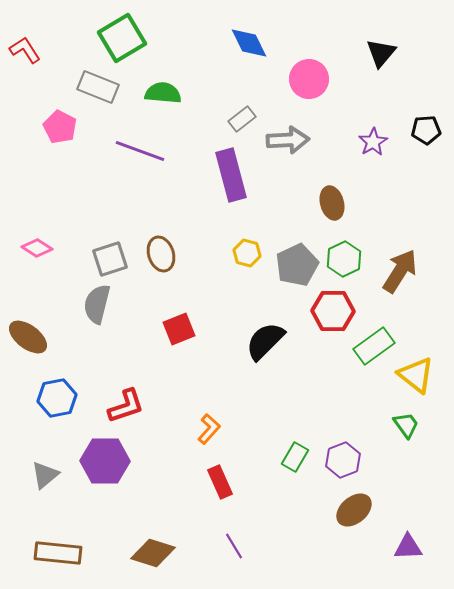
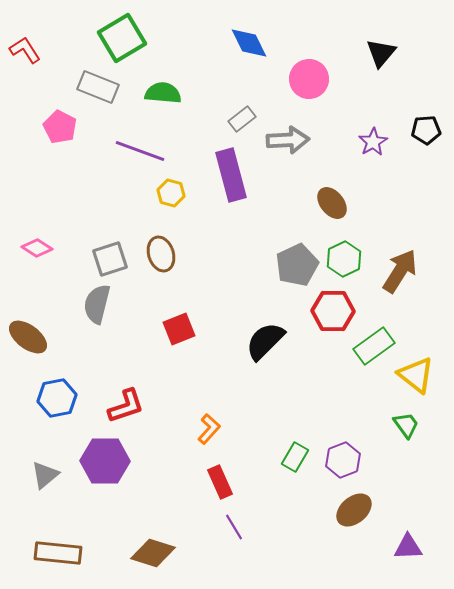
brown ellipse at (332, 203): rotated 24 degrees counterclockwise
yellow hexagon at (247, 253): moved 76 px left, 60 px up
purple line at (234, 546): moved 19 px up
